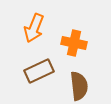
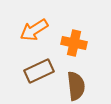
orange arrow: moved 2 px down; rotated 36 degrees clockwise
brown semicircle: moved 3 px left
